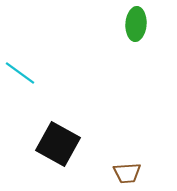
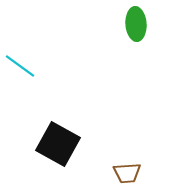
green ellipse: rotated 8 degrees counterclockwise
cyan line: moved 7 px up
